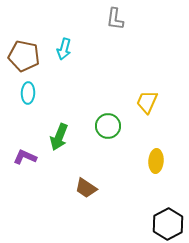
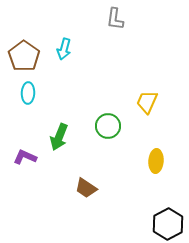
brown pentagon: rotated 24 degrees clockwise
